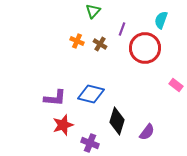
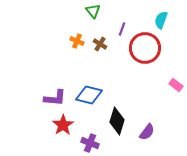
green triangle: rotated 21 degrees counterclockwise
blue diamond: moved 2 px left, 1 px down
red star: rotated 15 degrees counterclockwise
